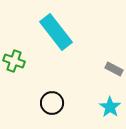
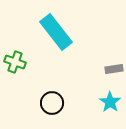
green cross: moved 1 px right, 1 px down
gray rectangle: rotated 36 degrees counterclockwise
cyan star: moved 5 px up
